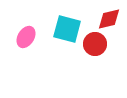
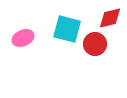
red diamond: moved 1 px right, 1 px up
pink ellipse: moved 3 px left, 1 px down; rotated 35 degrees clockwise
